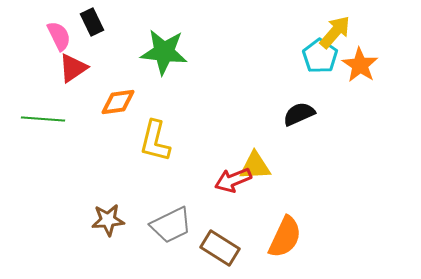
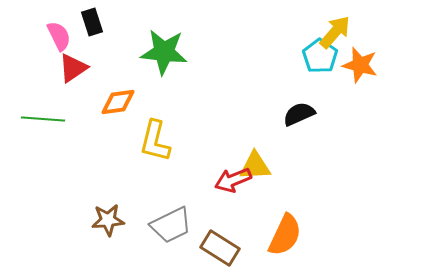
black rectangle: rotated 8 degrees clockwise
orange star: rotated 18 degrees counterclockwise
orange semicircle: moved 2 px up
